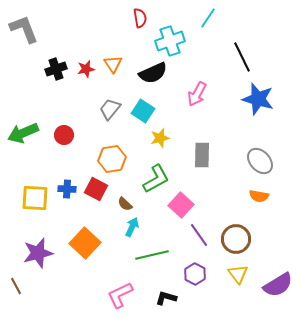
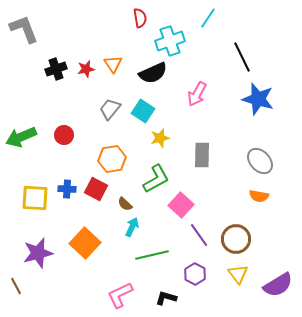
green arrow: moved 2 px left, 4 px down
